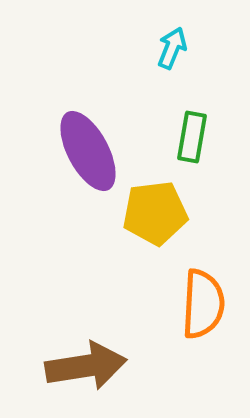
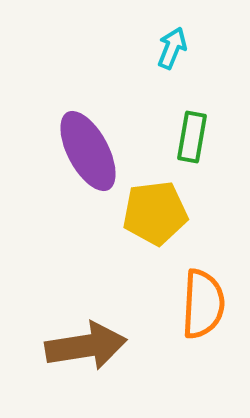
brown arrow: moved 20 px up
